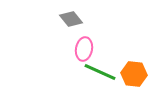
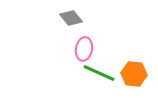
gray diamond: moved 1 px up
green line: moved 1 px left, 1 px down
